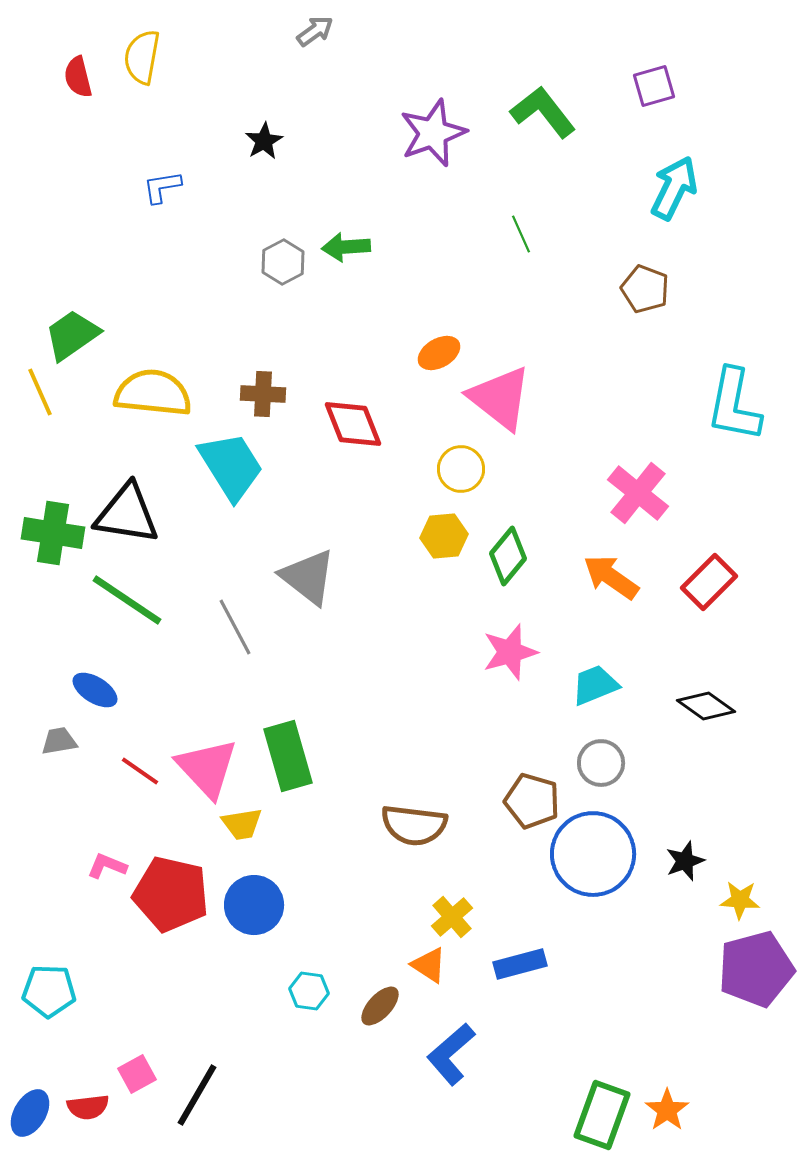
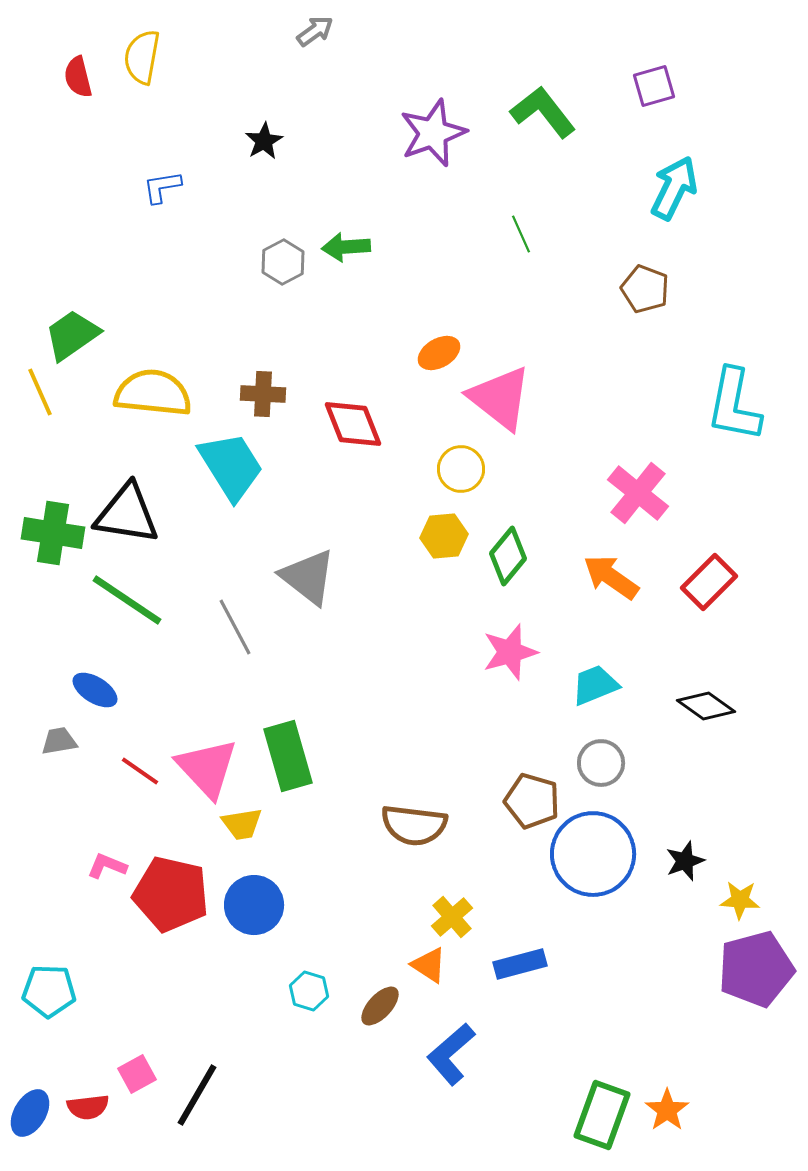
cyan hexagon at (309, 991): rotated 9 degrees clockwise
